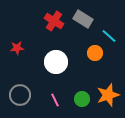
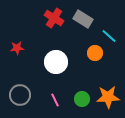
red cross: moved 3 px up
orange star: moved 2 px down; rotated 15 degrees clockwise
